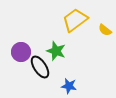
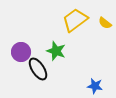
yellow semicircle: moved 7 px up
black ellipse: moved 2 px left, 2 px down
blue star: moved 26 px right
